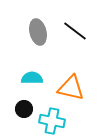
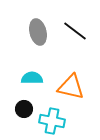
orange triangle: moved 1 px up
